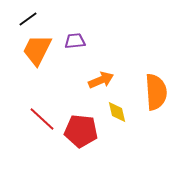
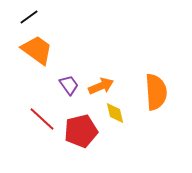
black line: moved 1 px right, 2 px up
purple trapezoid: moved 6 px left, 44 px down; rotated 60 degrees clockwise
orange trapezoid: rotated 100 degrees clockwise
orange arrow: moved 6 px down
yellow diamond: moved 2 px left, 1 px down
red pentagon: rotated 20 degrees counterclockwise
